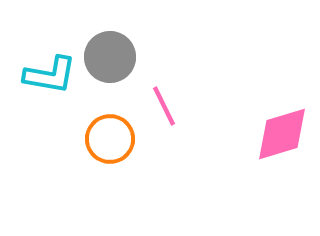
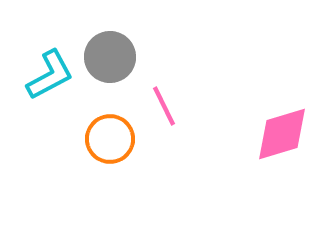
cyan L-shape: rotated 38 degrees counterclockwise
